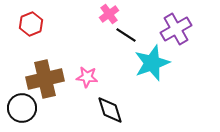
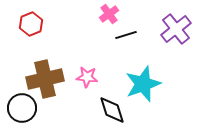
purple cross: rotated 8 degrees counterclockwise
black line: rotated 50 degrees counterclockwise
cyan star: moved 9 px left, 21 px down
black diamond: moved 2 px right
